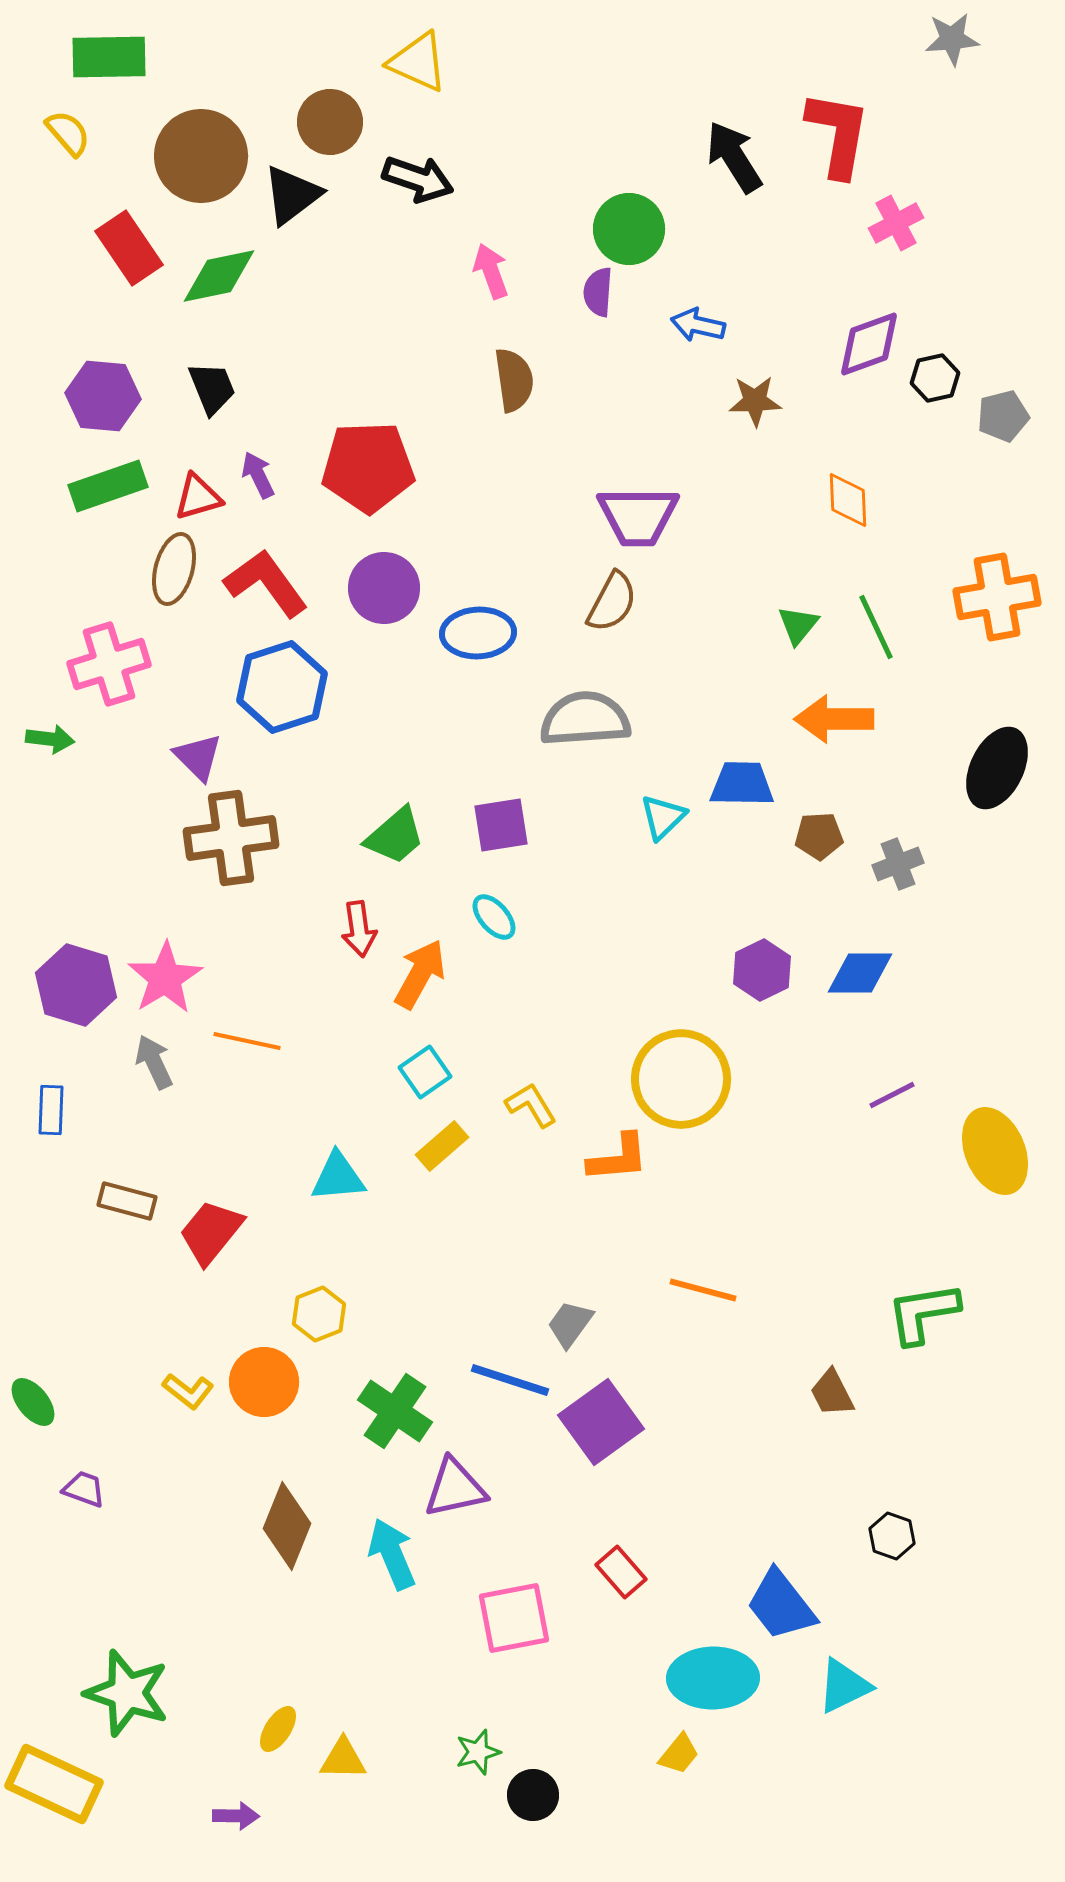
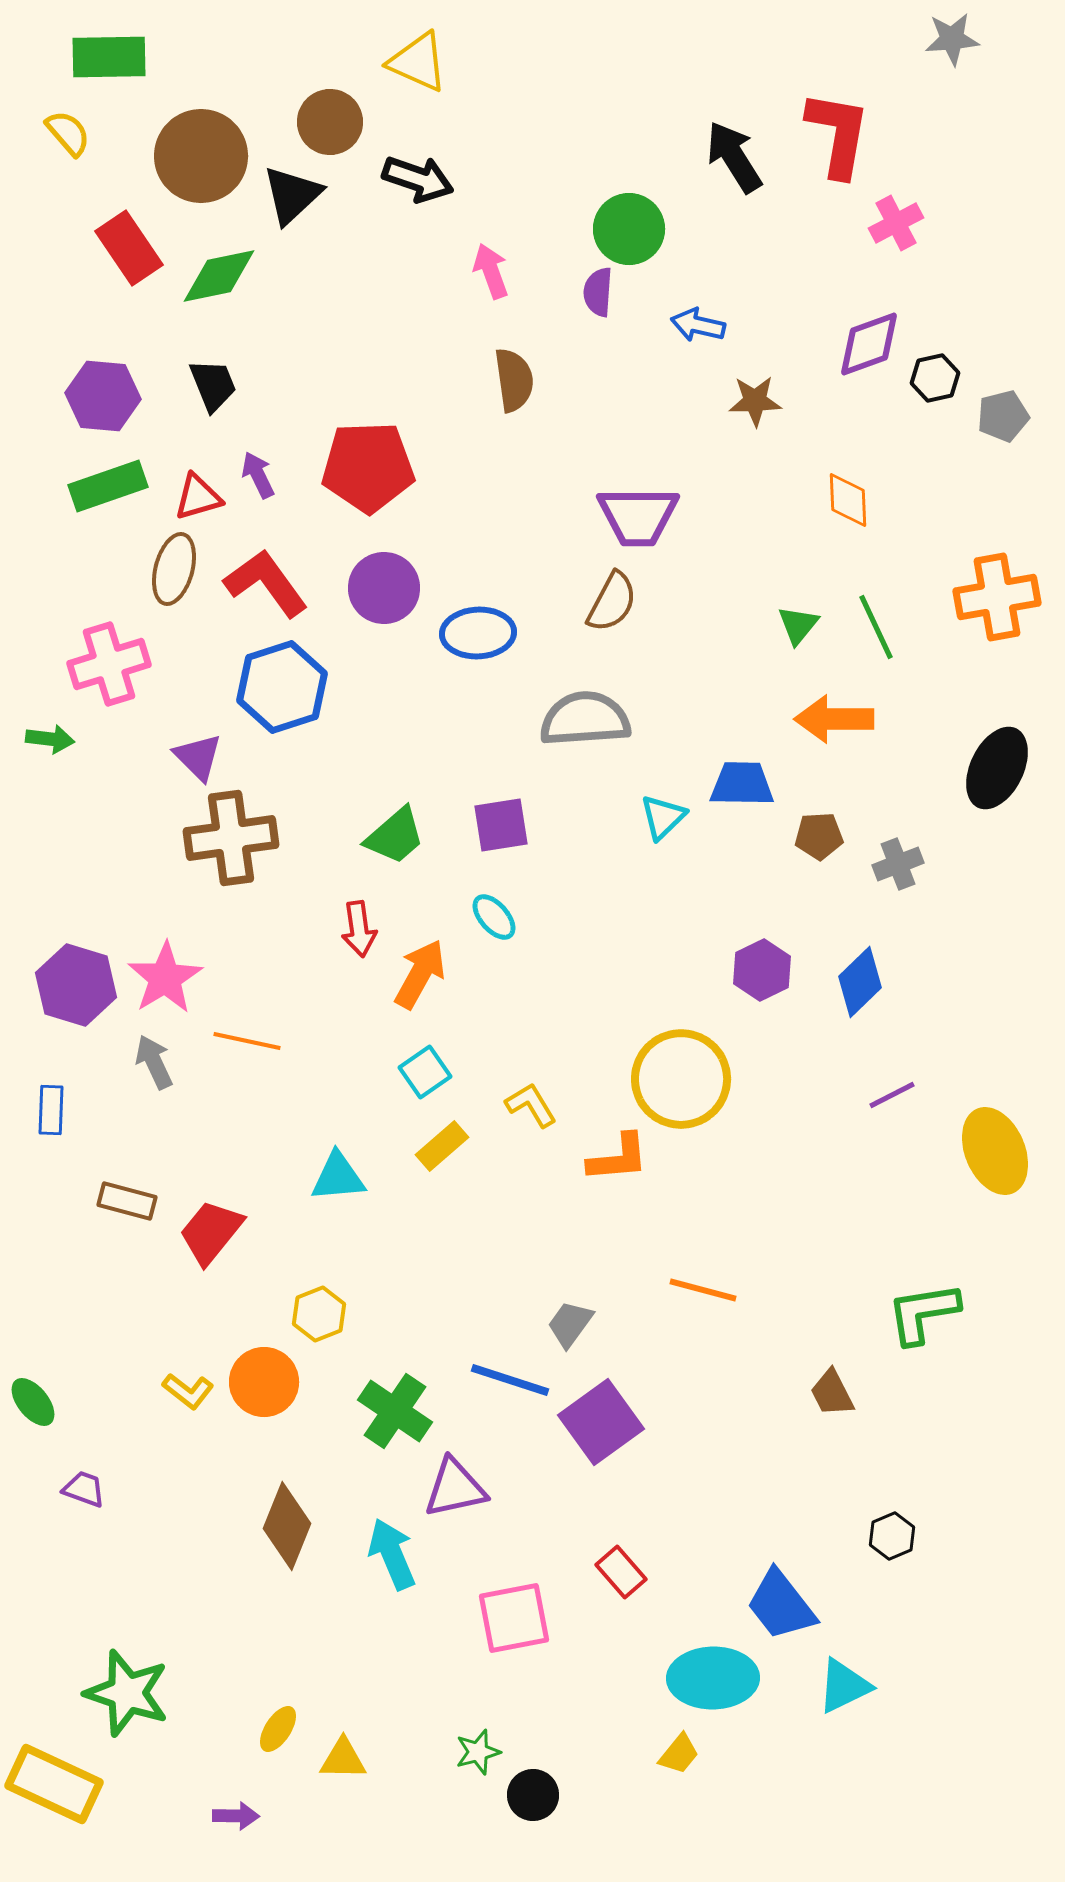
black triangle at (292, 195): rotated 6 degrees counterclockwise
black trapezoid at (212, 388): moved 1 px right, 3 px up
blue diamond at (860, 973): moved 9 px down; rotated 44 degrees counterclockwise
black hexagon at (892, 1536): rotated 18 degrees clockwise
